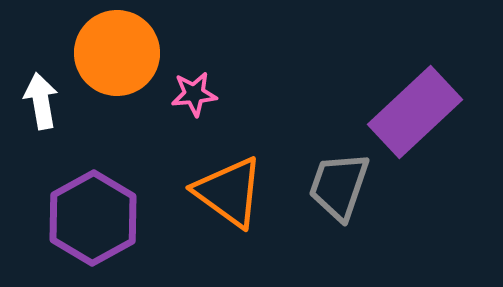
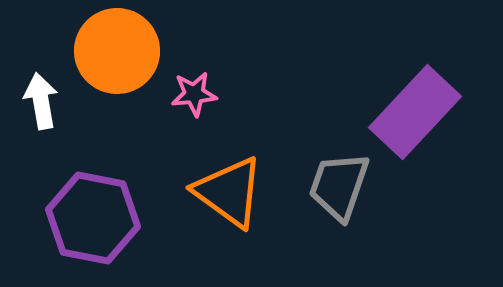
orange circle: moved 2 px up
purple rectangle: rotated 4 degrees counterclockwise
purple hexagon: rotated 20 degrees counterclockwise
